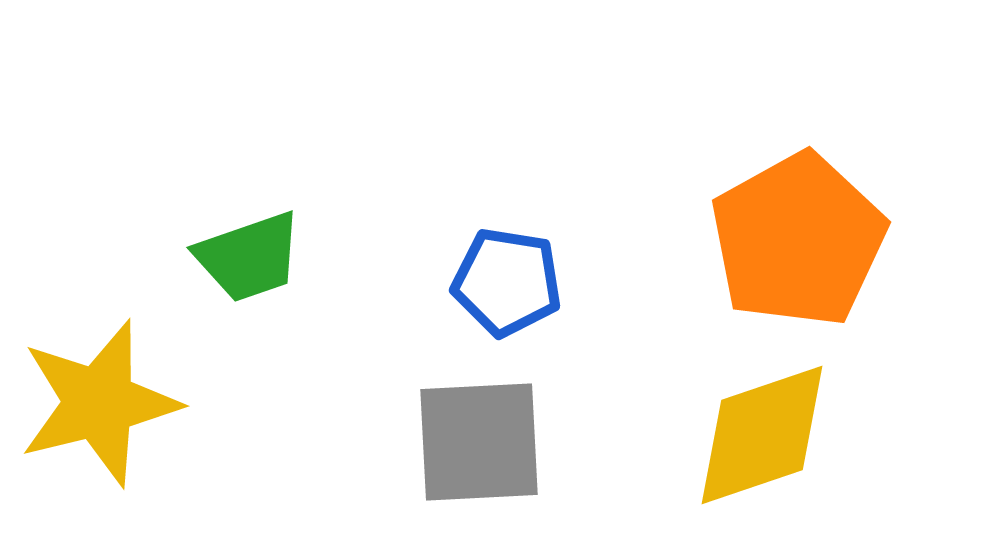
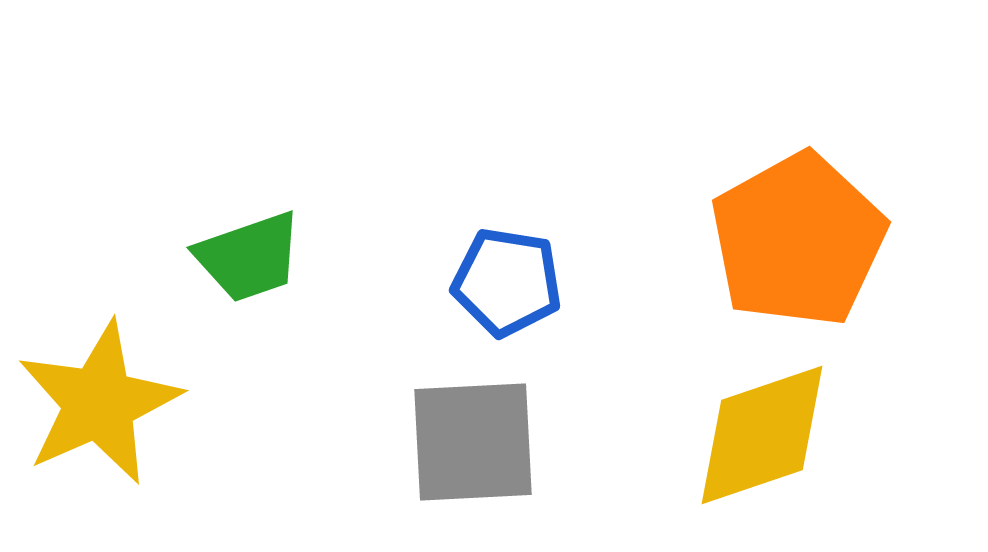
yellow star: rotated 10 degrees counterclockwise
gray square: moved 6 px left
